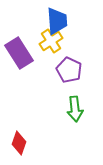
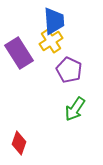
blue trapezoid: moved 3 px left
green arrow: rotated 40 degrees clockwise
